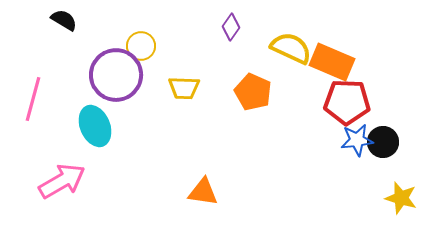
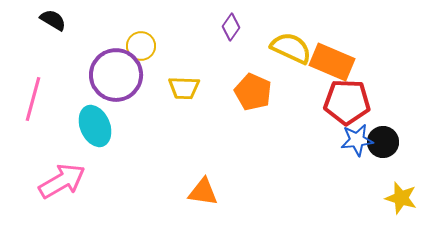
black semicircle: moved 11 px left
